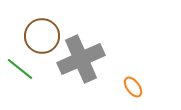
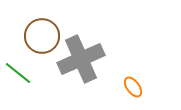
green line: moved 2 px left, 4 px down
